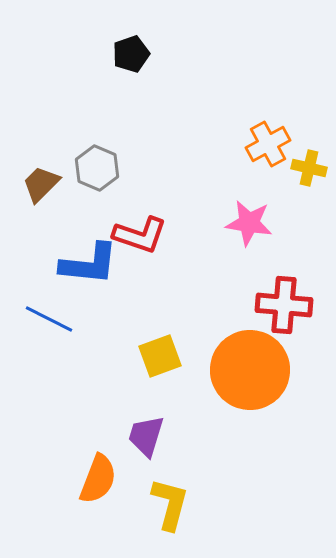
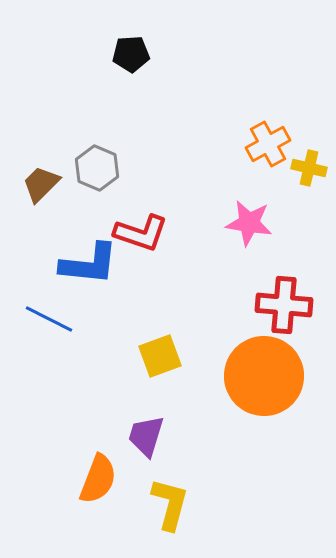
black pentagon: rotated 15 degrees clockwise
red L-shape: moved 1 px right, 2 px up
orange circle: moved 14 px right, 6 px down
